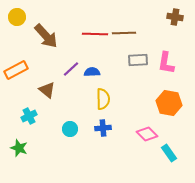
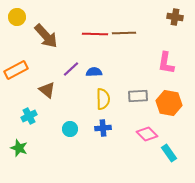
gray rectangle: moved 36 px down
blue semicircle: moved 2 px right
